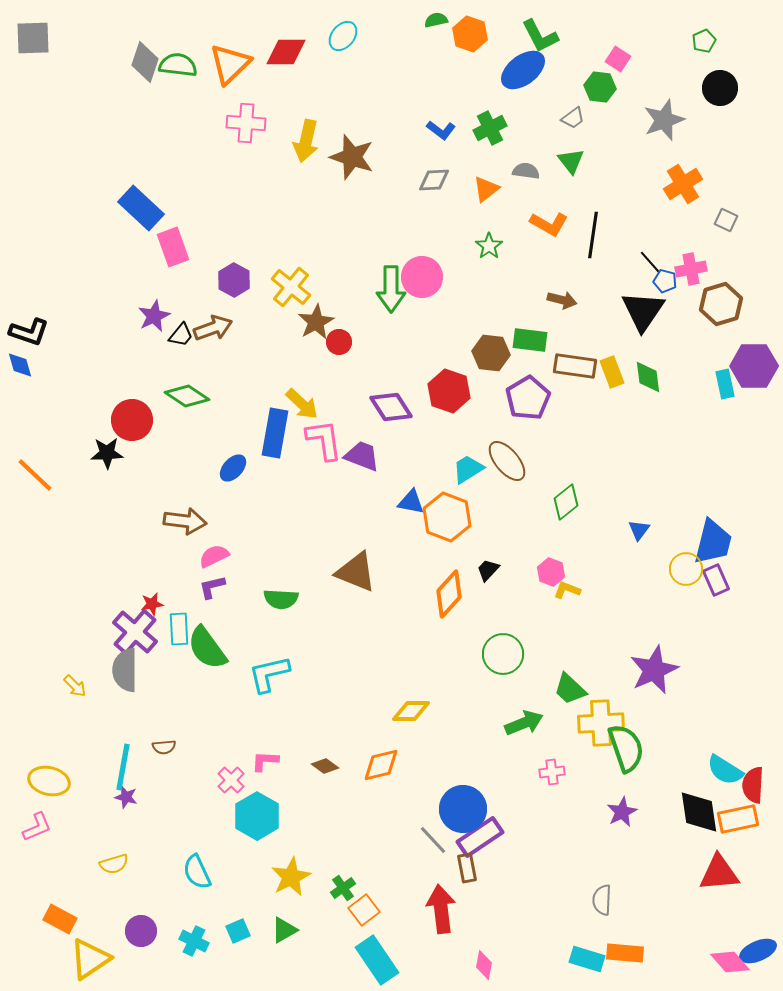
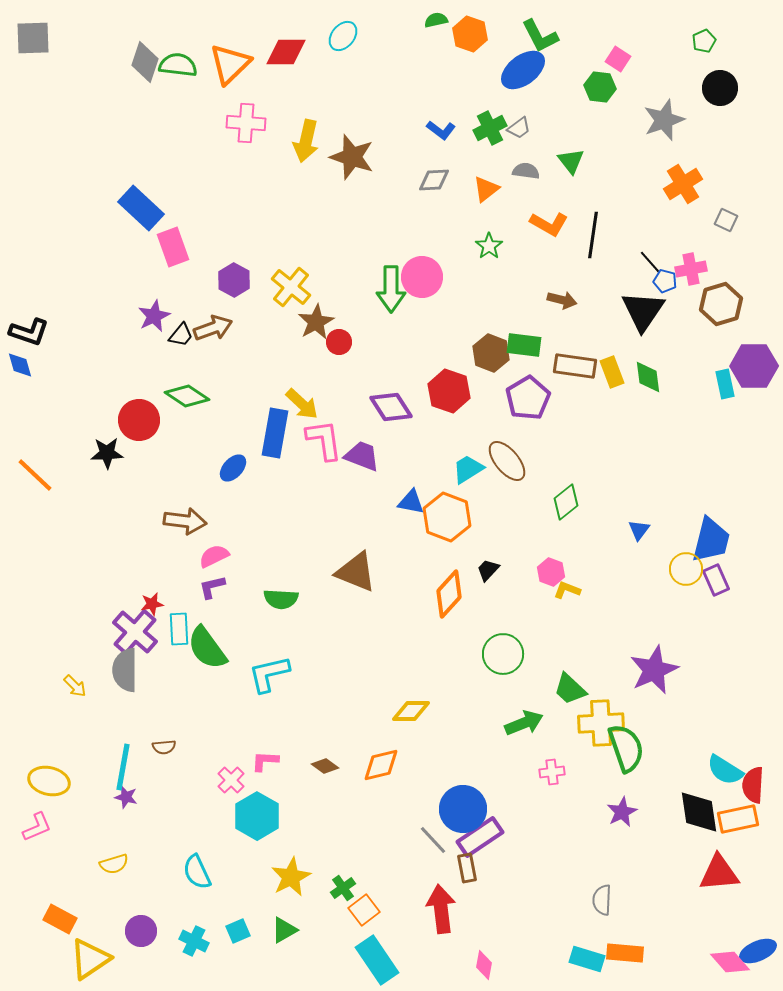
gray trapezoid at (573, 118): moved 54 px left, 10 px down
green rectangle at (530, 340): moved 6 px left, 5 px down
brown hexagon at (491, 353): rotated 15 degrees clockwise
red circle at (132, 420): moved 7 px right
blue trapezoid at (713, 542): moved 2 px left, 2 px up
